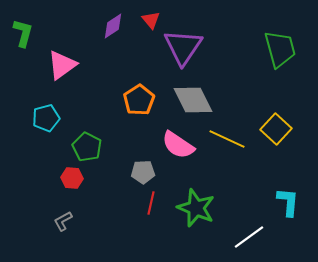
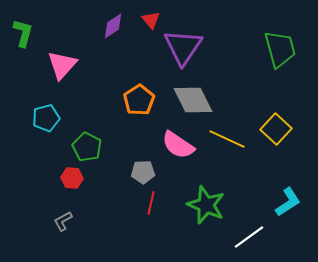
pink triangle: rotated 12 degrees counterclockwise
cyan L-shape: rotated 52 degrees clockwise
green star: moved 10 px right, 3 px up
